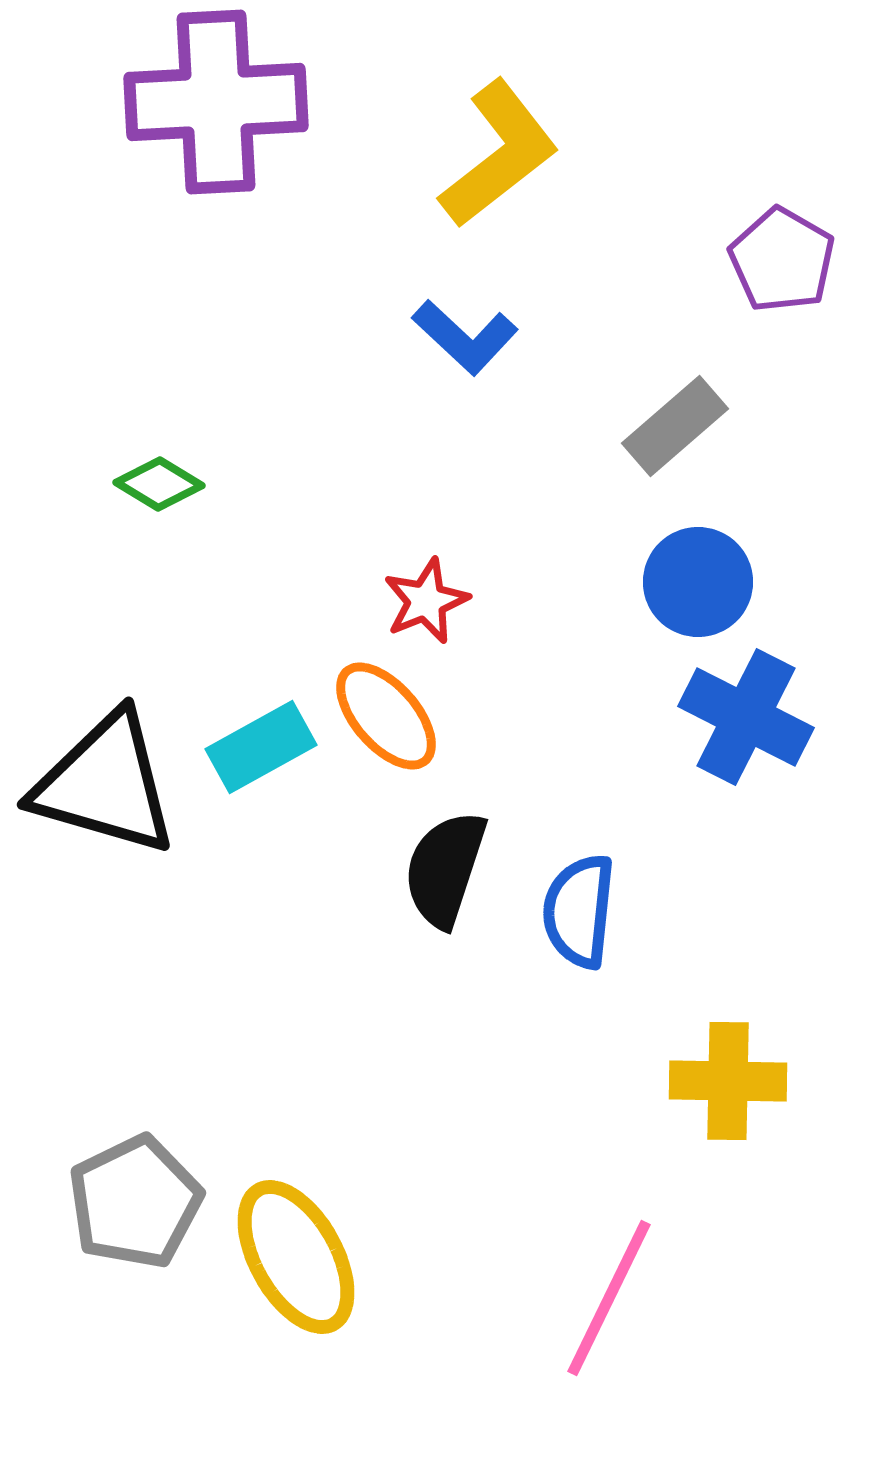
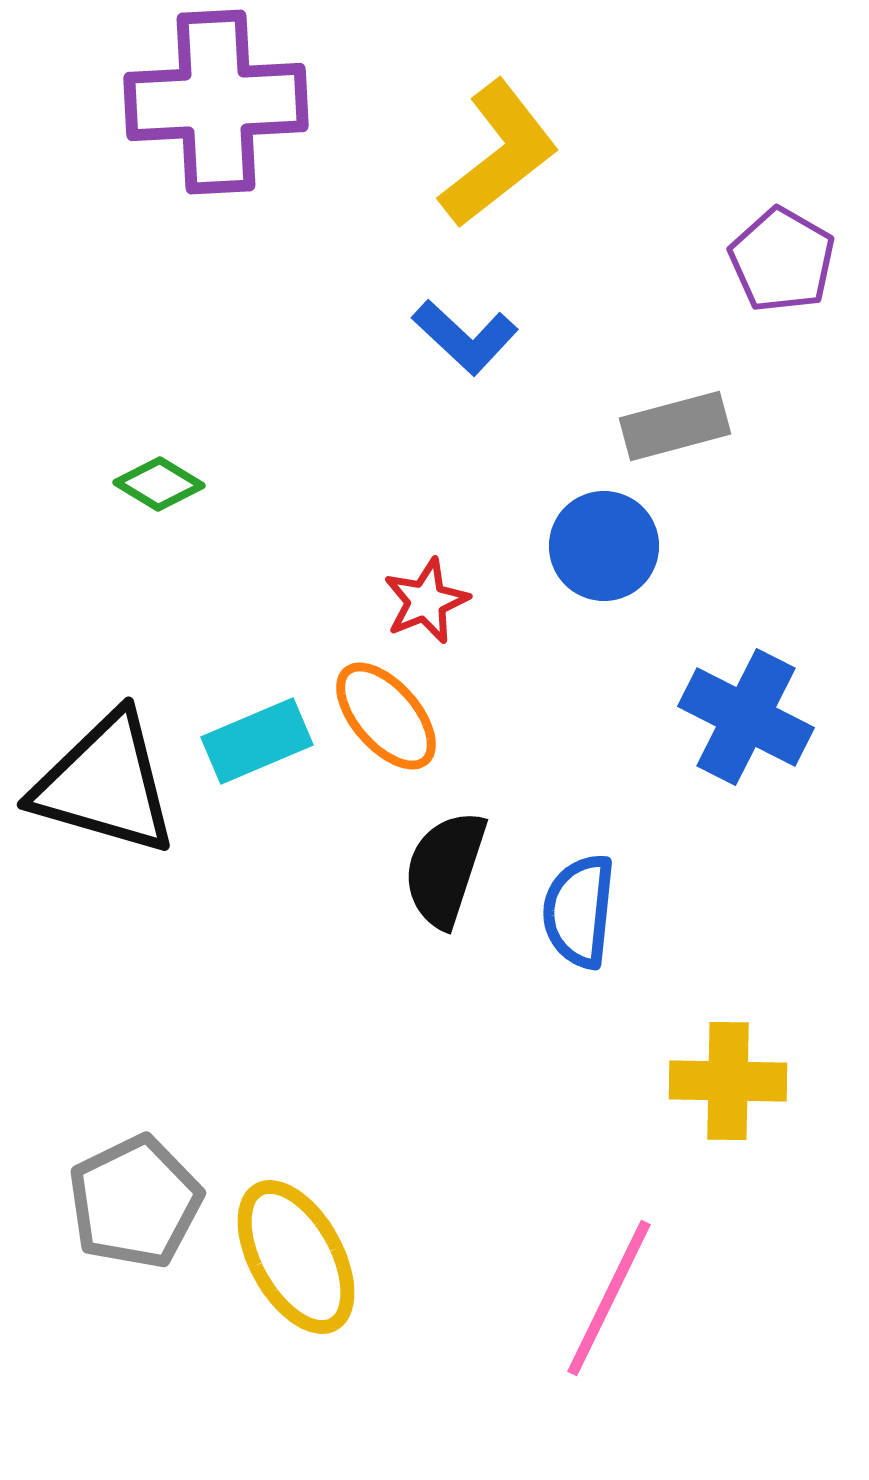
gray rectangle: rotated 26 degrees clockwise
blue circle: moved 94 px left, 36 px up
cyan rectangle: moved 4 px left, 6 px up; rotated 6 degrees clockwise
